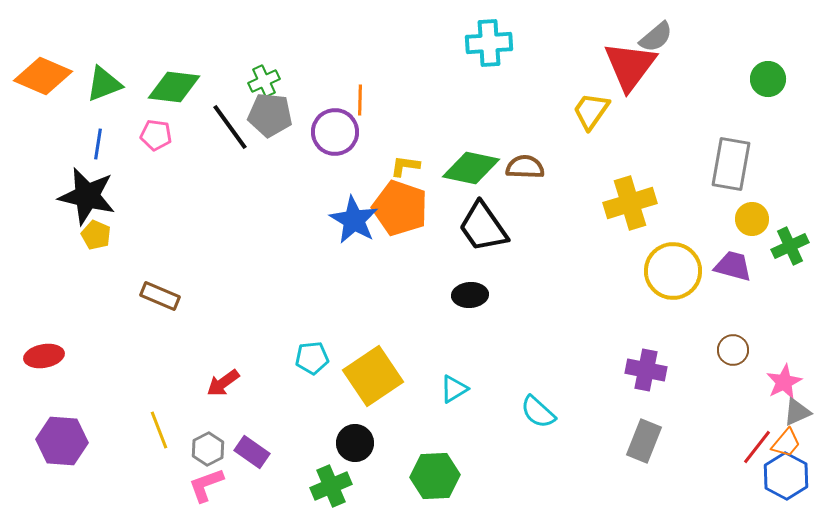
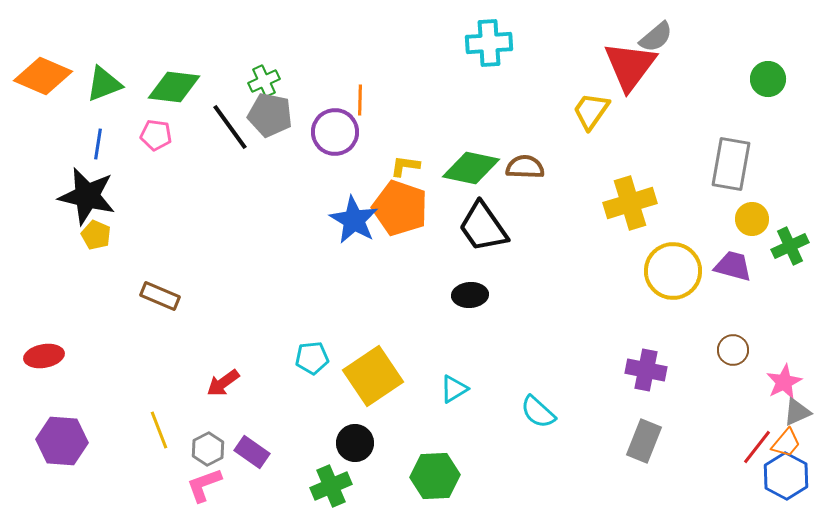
gray pentagon at (270, 115): rotated 6 degrees clockwise
pink L-shape at (206, 485): moved 2 px left
